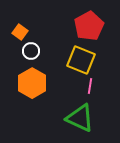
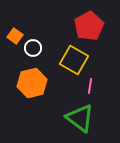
orange square: moved 5 px left, 4 px down
white circle: moved 2 px right, 3 px up
yellow square: moved 7 px left; rotated 8 degrees clockwise
orange hexagon: rotated 16 degrees clockwise
green triangle: rotated 12 degrees clockwise
